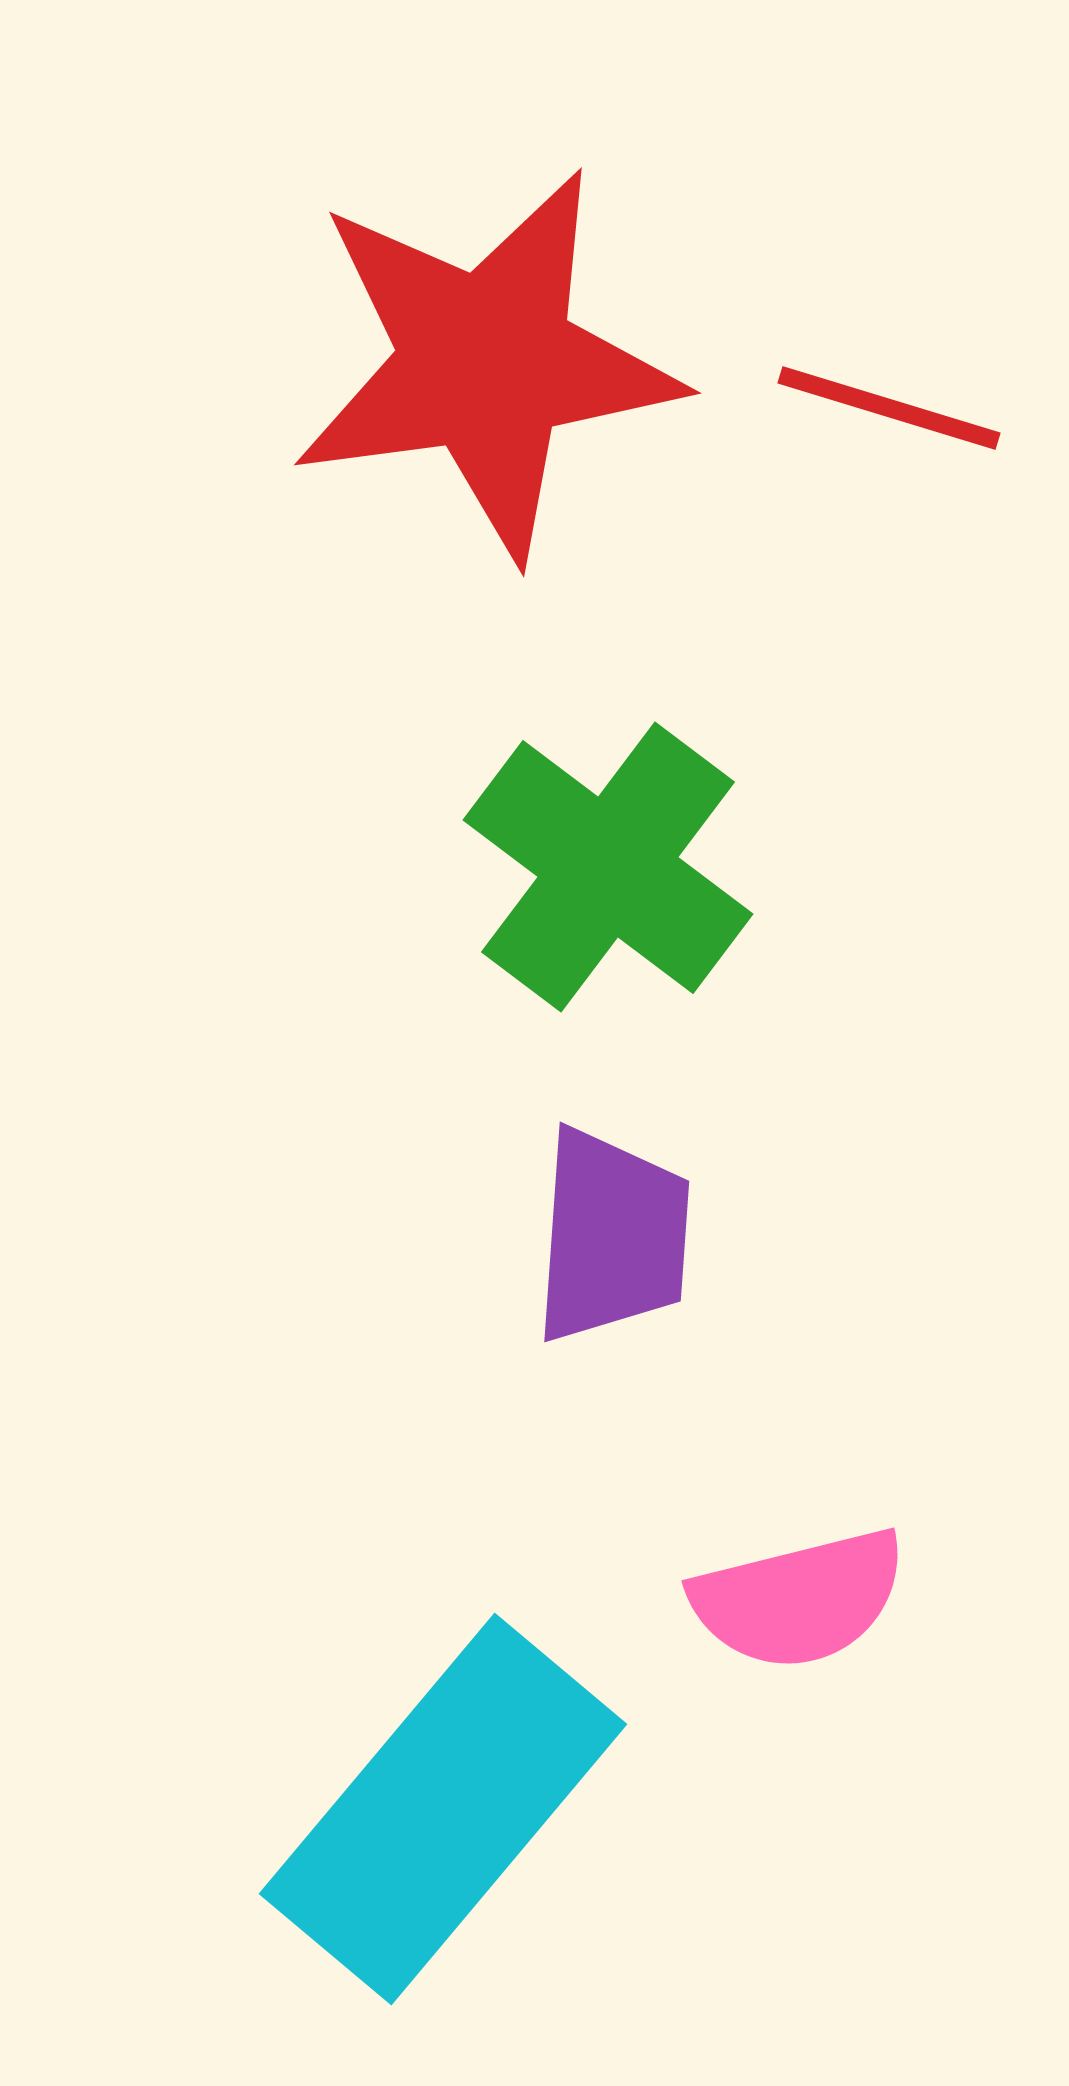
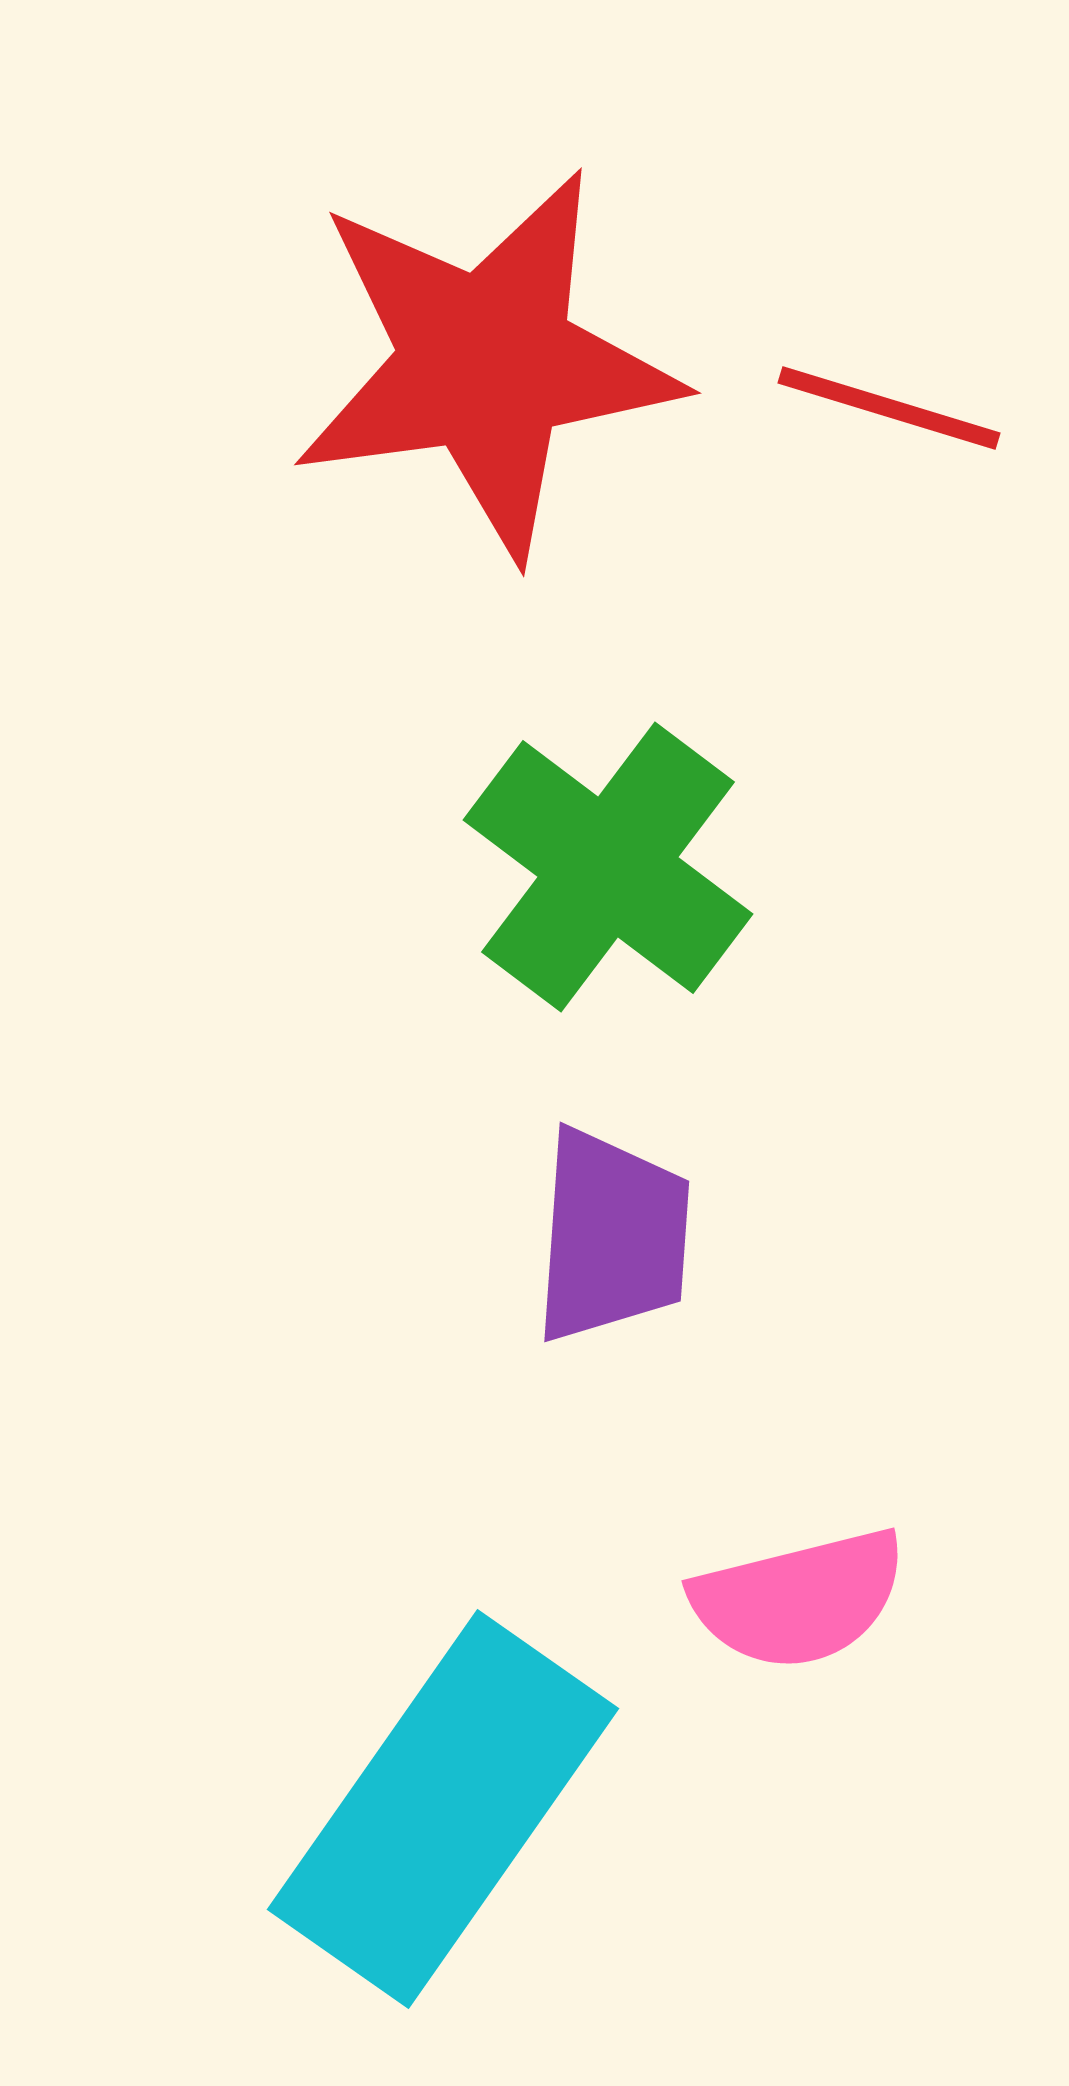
cyan rectangle: rotated 5 degrees counterclockwise
